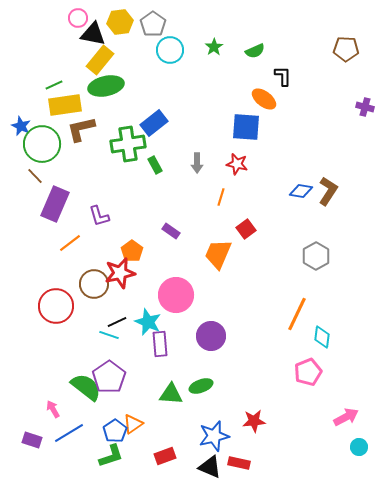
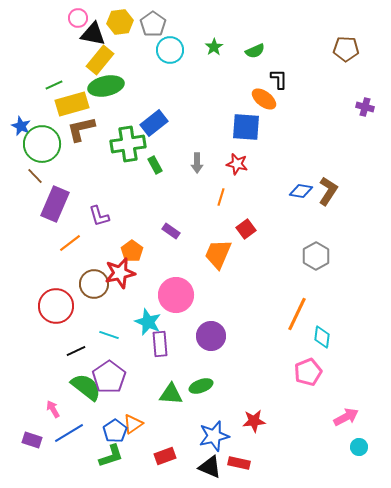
black L-shape at (283, 76): moved 4 px left, 3 px down
yellow rectangle at (65, 105): moved 7 px right, 1 px up; rotated 8 degrees counterclockwise
black line at (117, 322): moved 41 px left, 29 px down
